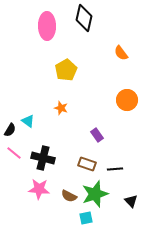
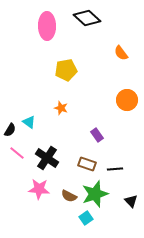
black diamond: moved 3 px right; rotated 60 degrees counterclockwise
yellow pentagon: rotated 20 degrees clockwise
cyan triangle: moved 1 px right, 1 px down
pink line: moved 3 px right
black cross: moved 4 px right; rotated 20 degrees clockwise
cyan square: rotated 24 degrees counterclockwise
